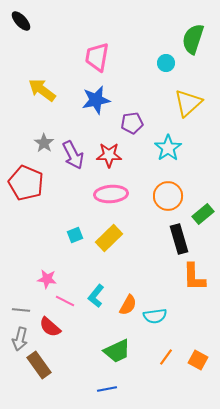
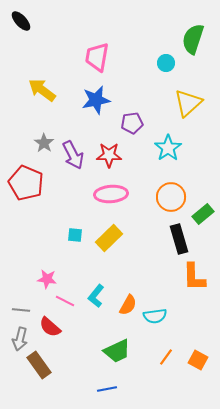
orange circle: moved 3 px right, 1 px down
cyan square: rotated 28 degrees clockwise
